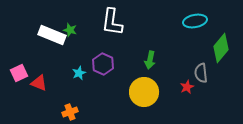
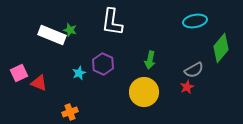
gray semicircle: moved 7 px left, 3 px up; rotated 114 degrees counterclockwise
